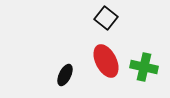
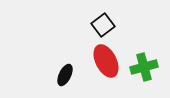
black square: moved 3 px left, 7 px down; rotated 15 degrees clockwise
green cross: rotated 28 degrees counterclockwise
